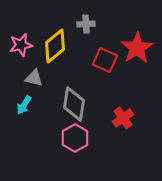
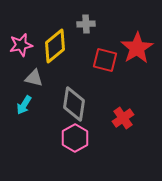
red square: rotated 10 degrees counterclockwise
